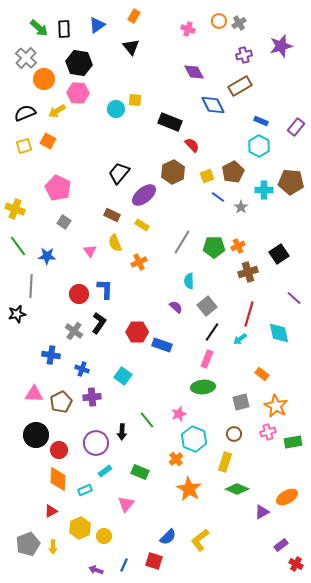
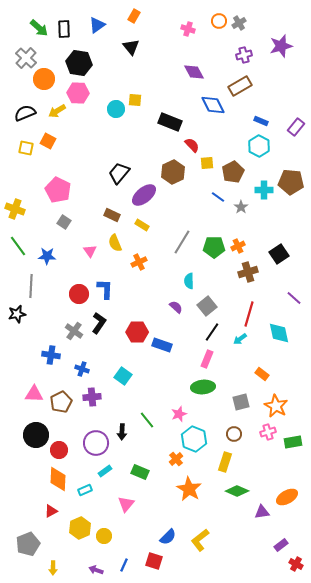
yellow square at (24, 146): moved 2 px right, 2 px down; rotated 28 degrees clockwise
yellow square at (207, 176): moved 13 px up; rotated 16 degrees clockwise
pink pentagon at (58, 188): moved 2 px down
green diamond at (237, 489): moved 2 px down
purple triangle at (262, 512): rotated 21 degrees clockwise
yellow arrow at (53, 547): moved 21 px down
